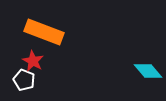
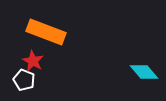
orange rectangle: moved 2 px right
cyan diamond: moved 4 px left, 1 px down
